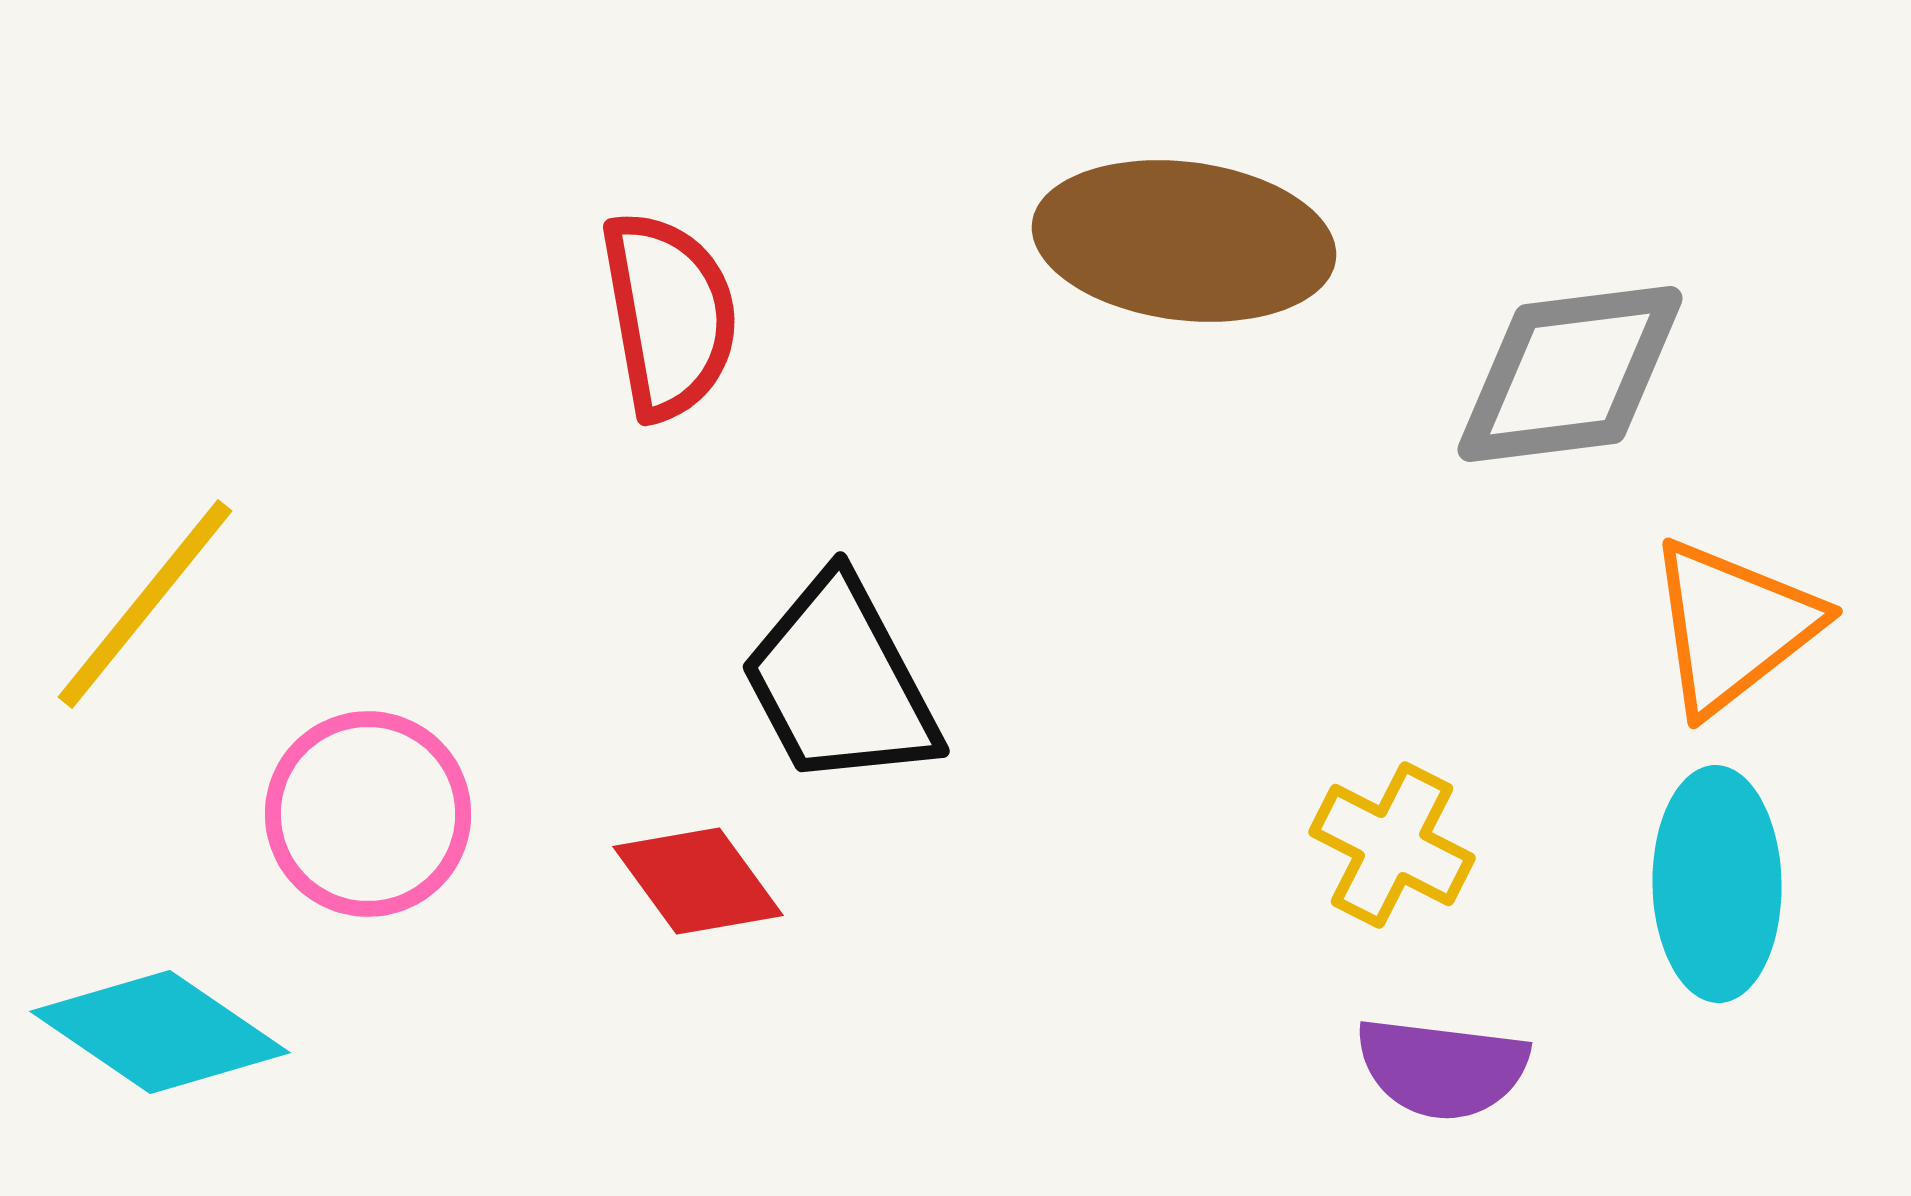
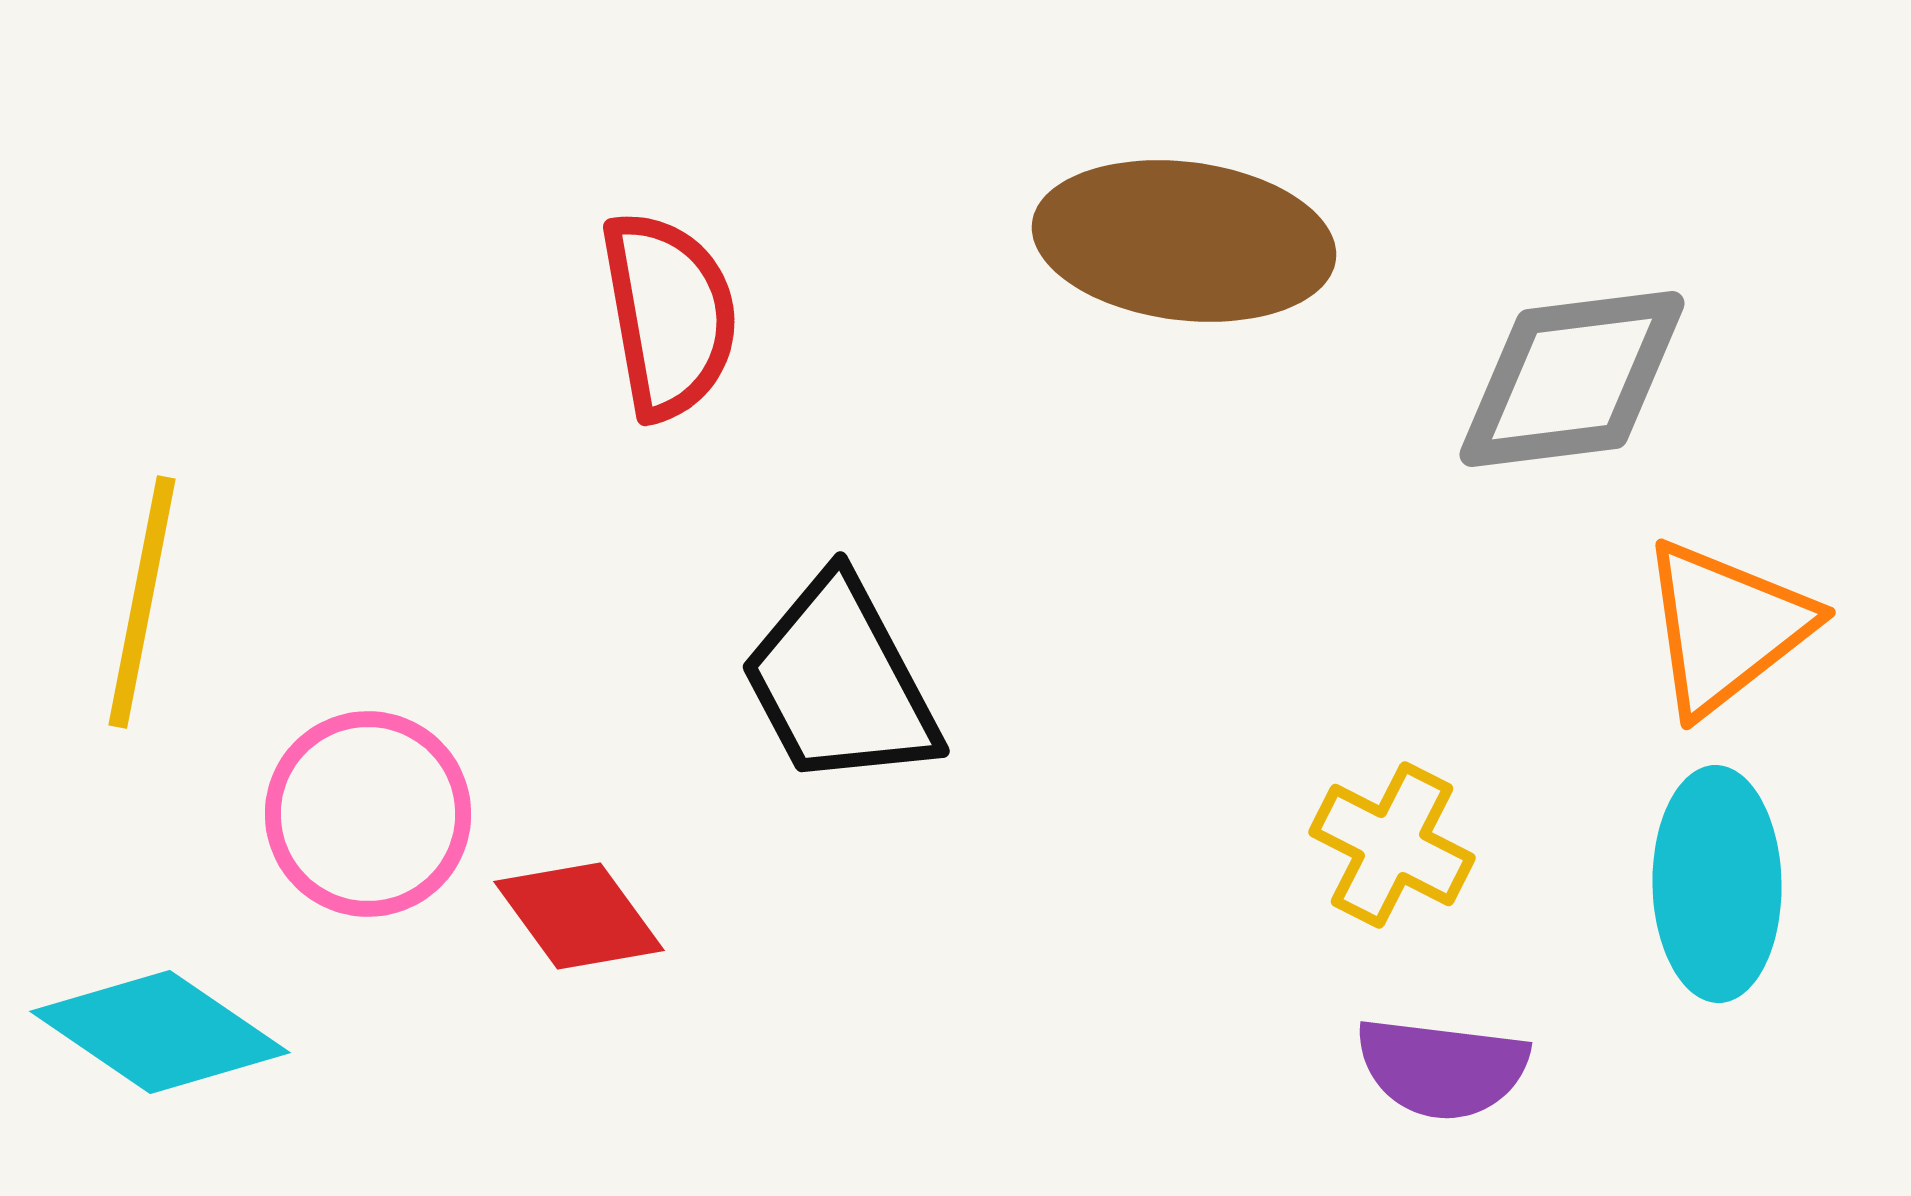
gray diamond: moved 2 px right, 5 px down
yellow line: moved 3 px left, 2 px up; rotated 28 degrees counterclockwise
orange triangle: moved 7 px left, 1 px down
red diamond: moved 119 px left, 35 px down
